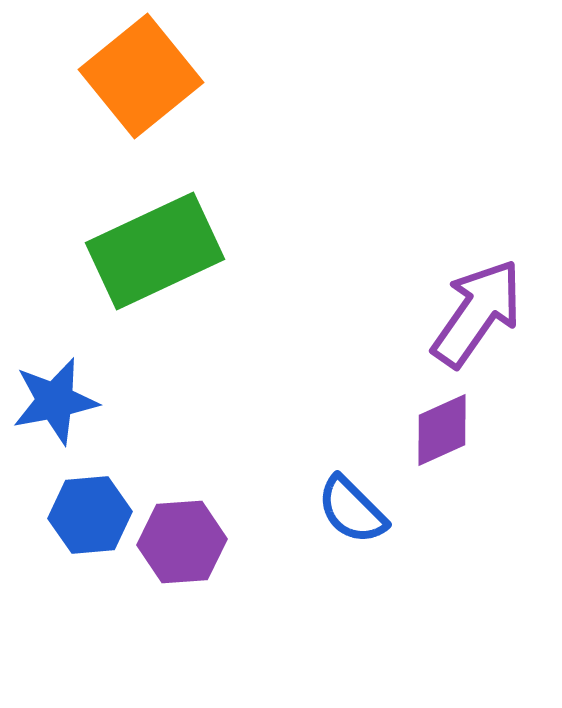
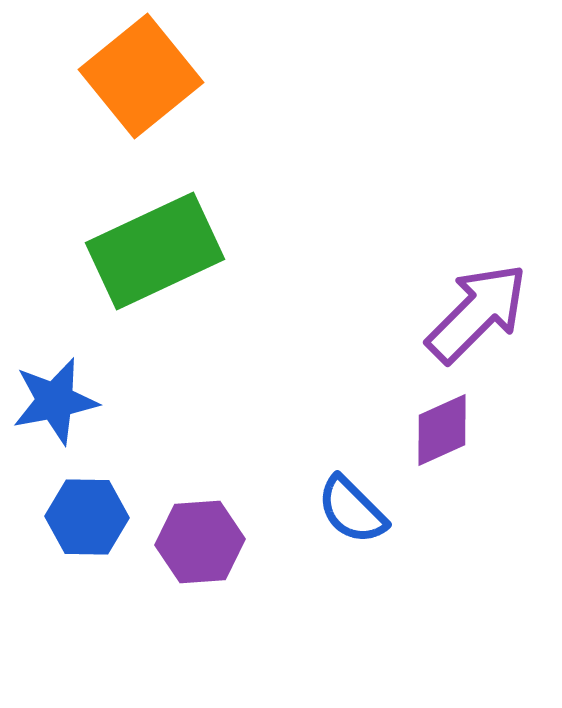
purple arrow: rotated 10 degrees clockwise
blue hexagon: moved 3 px left, 2 px down; rotated 6 degrees clockwise
purple hexagon: moved 18 px right
